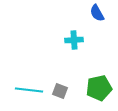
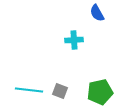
green pentagon: moved 1 px right, 4 px down
